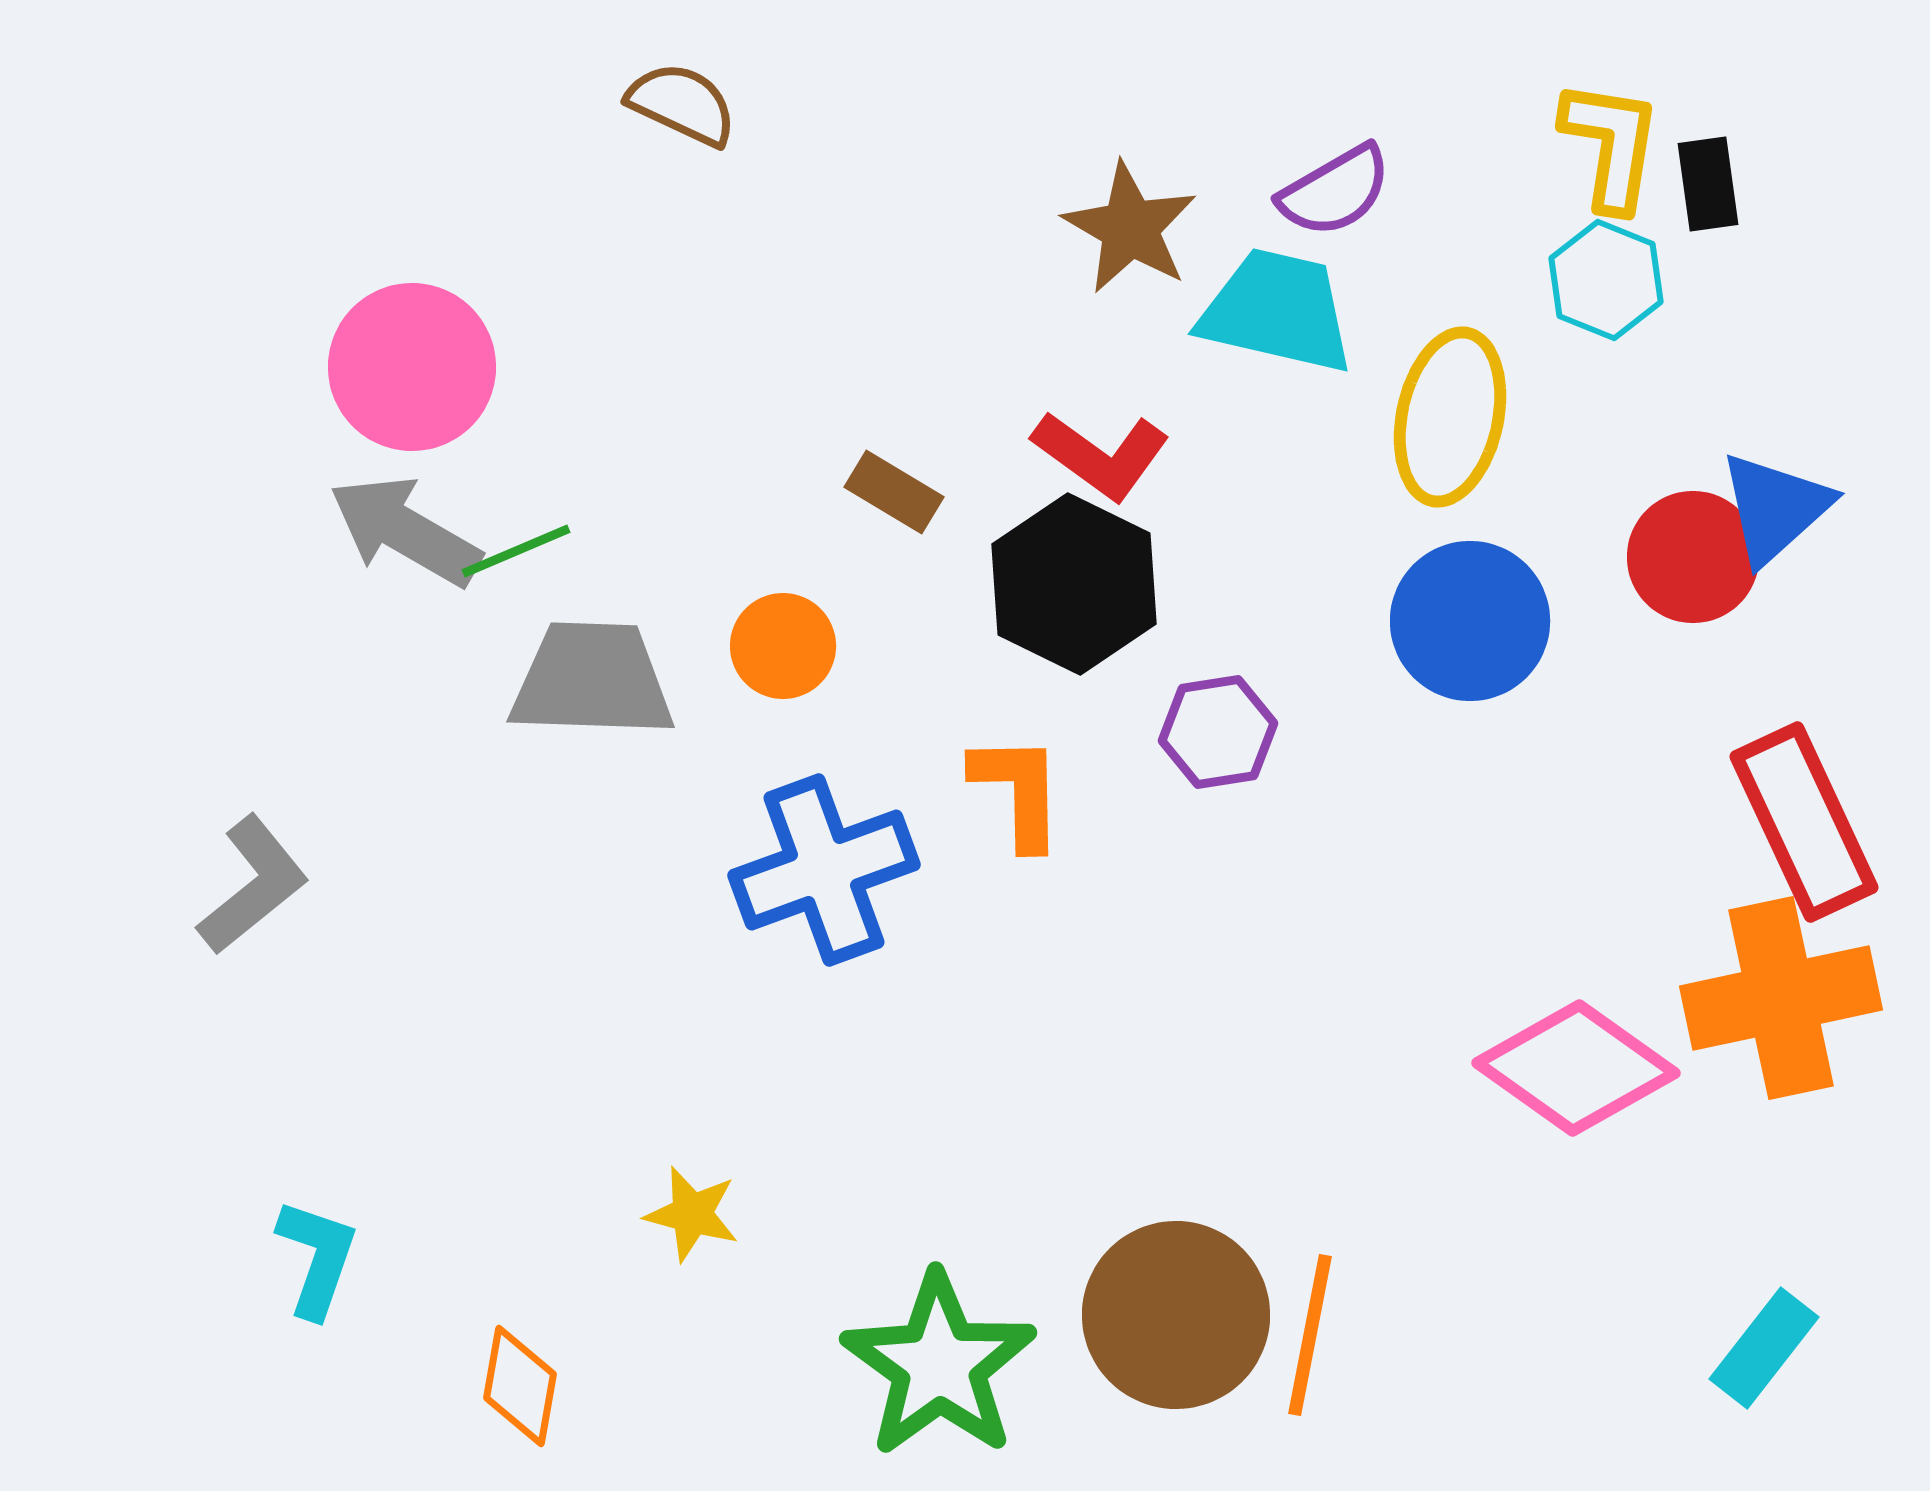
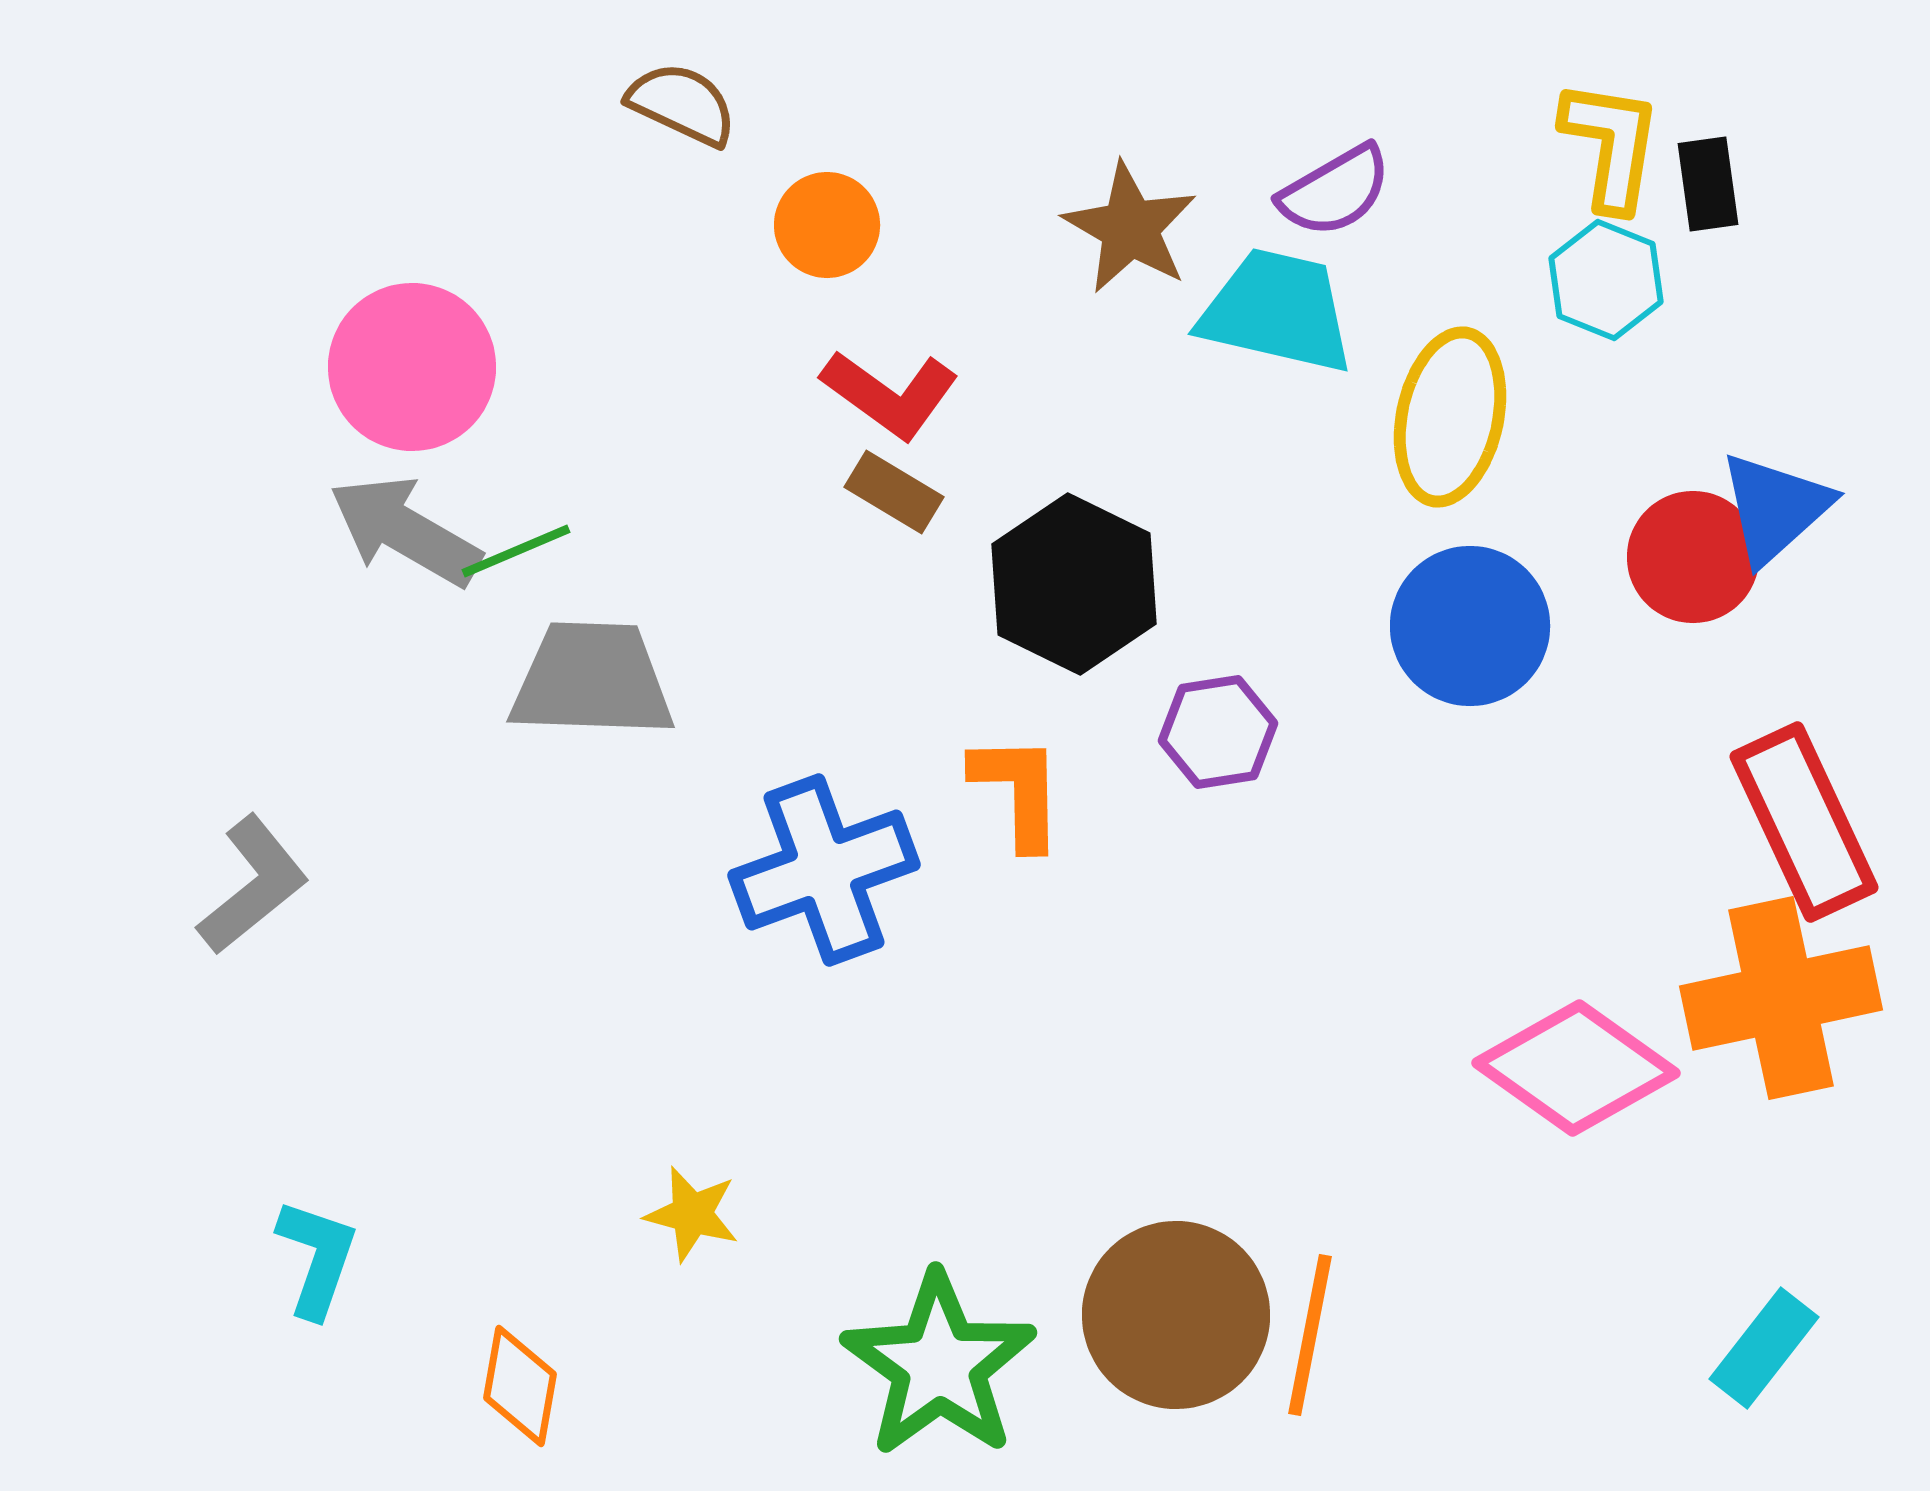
red L-shape: moved 211 px left, 61 px up
blue circle: moved 5 px down
orange circle: moved 44 px right, 421 px up
